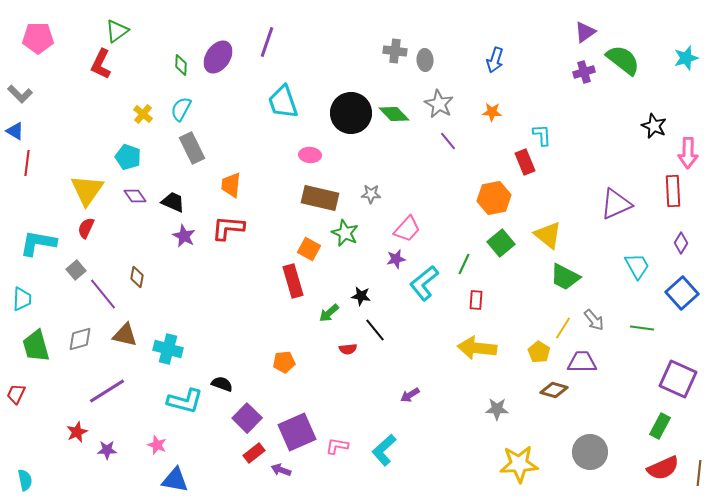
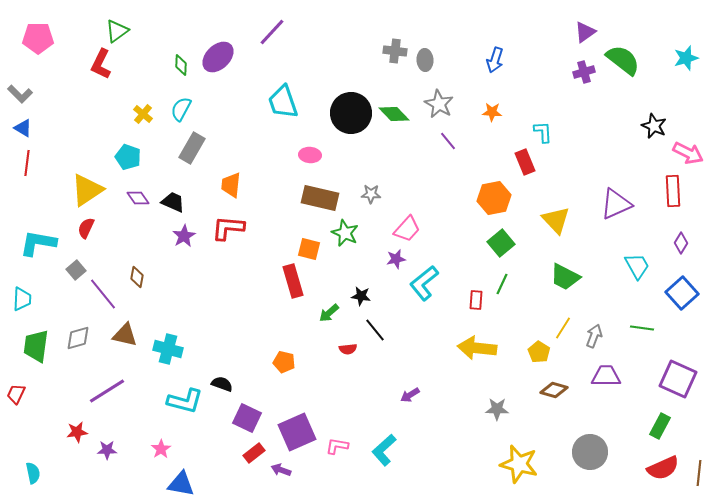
purple line at (267, 42): moved 5 px right, 10 px up; rotated 24 degrees clockwise
purple ellipse at (218, 57): rotated 12 degrees clockwise
blue triangle at (15, 131): moved 8 px right, 3 px up
cyan L-shape at (542, 135): moved 1 px right, 3 px up
gray rectangle at (192, 148): rotated 56 degrees clockwise
pink arrow at (688, 153): rotated 64 degrees counterclockwise
yellow triangle at (87, 190): rotated 21 degrees clockwise
purple diamond at (135, 196): moved 3 px right, 2 px down
yellow triangle at (548, 235): moved 8 px right, 15 px up; rotated 8 degrees clockwise
purple star at (184, 236): rotated 15 degrees clockwise
orange square at (309, 249): rotated 15 degrees counterclockwise
green line at (464, 264): moved 38 px right, 20 px down
gray arrow at (594, 320): moved 16 px down; rotated 120 degrees counterclockwise
gray diamond at (80, 339): moved 2 px left, 1 px up
green trapezoid at (36, 346): rotated 24 degrees clockwise
orange pentagon at (284, 362): rotated 20 degrees clockwise
purple trapezoid at (582, 362): moved 24 px right, 14 px down
purple square at (247, 418): rotated 20 degrees counterclockwise
red star at (77, 432): rotated 15 degrees clockwise
pink star at (157, 445): moved 4 px right, 4 px down; rotated 18 degrees clockwise
yellow star at (519, 464): rotated 18 degrees clockwise
cyan semicircle at (25, 480): moved 8 px right, 7 px up
blue triangle at (175, 480): moved 6 px right, 4 px down
